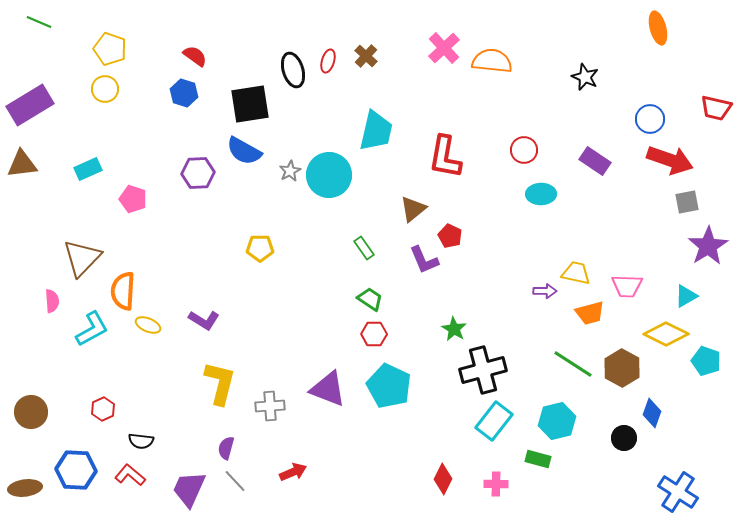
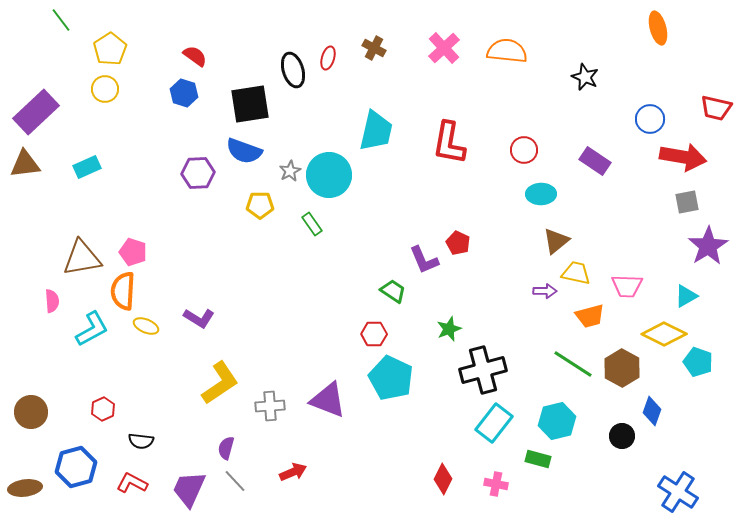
green line at (39, 22): moved 22 px right, 2 px up; rotated 30 degrees clockwise
yellow pentagon at (110, 49): rotated 20 degrees clockwise
brown cross at (366, 56): moved 8 px right, 8 px up; rotated 15 degrees counterclockwise
red ellipse at (328, 61): moved 3 px up
orange semicircle at (492, 61): moved 15 px right, 10 px up
purple rectangle at (30, 105): moved 6 px right, 7 px down; rotated 12 degrees counterclockwise
blue semicircle at (244, 151): rotated 9 degrees counterclockwise
red L-shape at (445, 157): moved 4 px right, 14 px up
red arrow at (670, 160): moved 13 px right, 3 px up; rotated 9 degrees counterclockwise
brown triangle at (22, 164): moved 3 px right
cyan rectangle at (88, 169): moved 1 px left, 2 px up
pink pentagon at (133, 199): moved 53 px down
brown triangle at (413, 209): moved 143 px right, 32 px down
red pentagon at (450, 236): moved 8 px right, 7 px down
yellow pentagon at (260, 248): moved 43 px up
green rectangle at (364, 248): moved 52 px left, 24 px up
brown triangle at (82, 258): rotated 36 degrees clockwise
green trapezoid at (370, 299): moved 23 px right, 8 px up
orange trapezoid at (590, 313): moved 3 px down
purple L-shape at (204, 320): moved 5 px left, 2 px up
yellow ellipse at (148, 325): moved 2 px left, 1 px down
green star at (454, 329): moved 5 px left; rotated 20 degrees clockwise
yellow diamond at (666, 334): moved 2 px left
cyan pentagon at (706, 361): moved 8 px left, 1 px down
yellow L-shape at (220, 383): rotated 42 degrees clockwise
cyan pentagon at (389, 386): moved 2 px right, 8 px up
purple triangle at (328, 389): moved 11 px down
blue diamond at (652, 413): moved 2 px up
cyan rectangle at (494, 421): moved 2 px down
black circle at (624, 438): moved 2 px left, 2 px up
blue hexagon at (76, 470): moved 3 px up; rotated 18 degrees counterclockwise
red L-shape at (130, 475): moved 2 px right, 8 px down; rotated 12 degrees counterclockwise
pink cross at (496, 484): rotated 10 degrees clockwise
